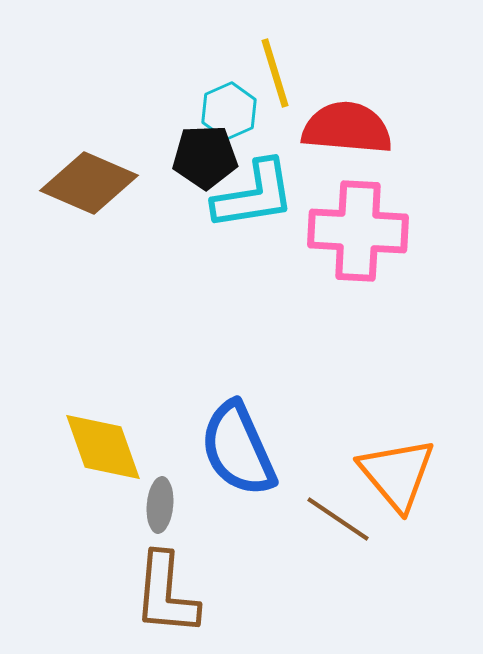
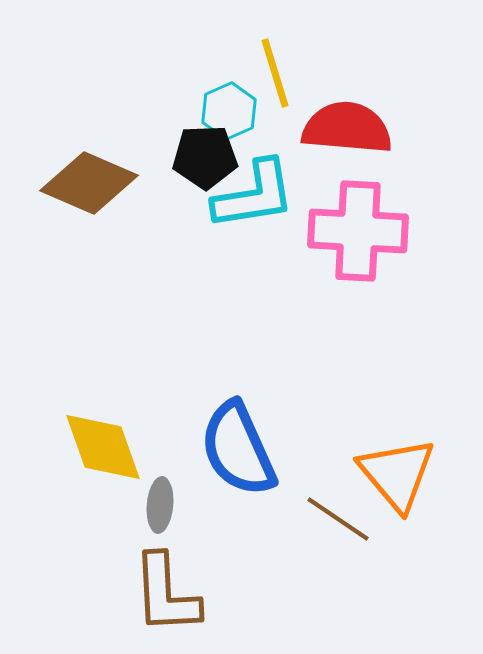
brown L-shape: rotated 8 degrees counterclockwise
